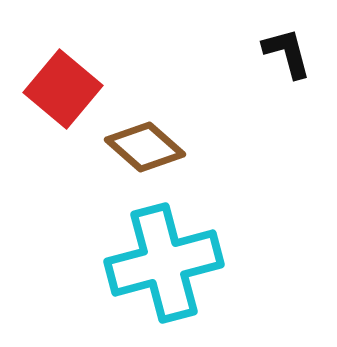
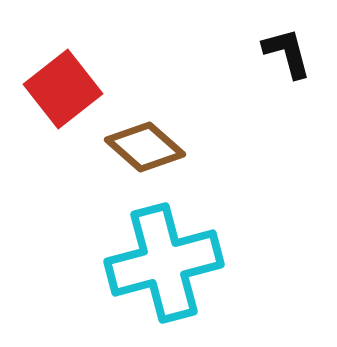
red square: rotated 12 degrees clockwise
